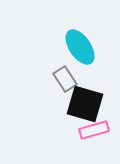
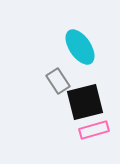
gray rectangle: moved 7 px left, 2 px down
black square: moved 2 px up; rotated 30 degrees counterclockwise
